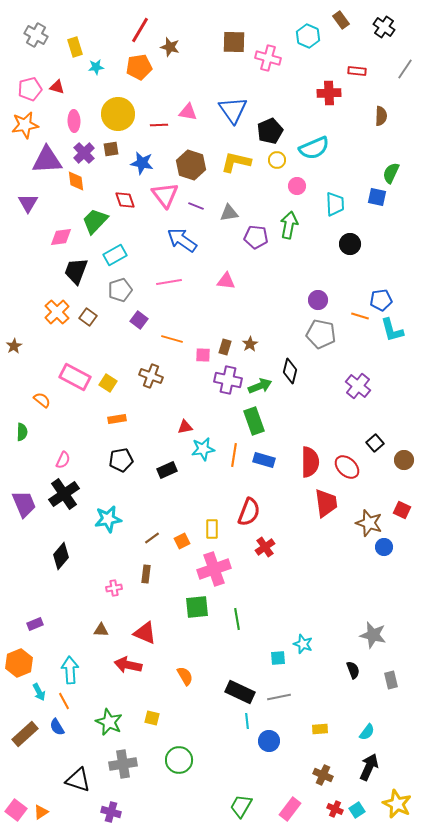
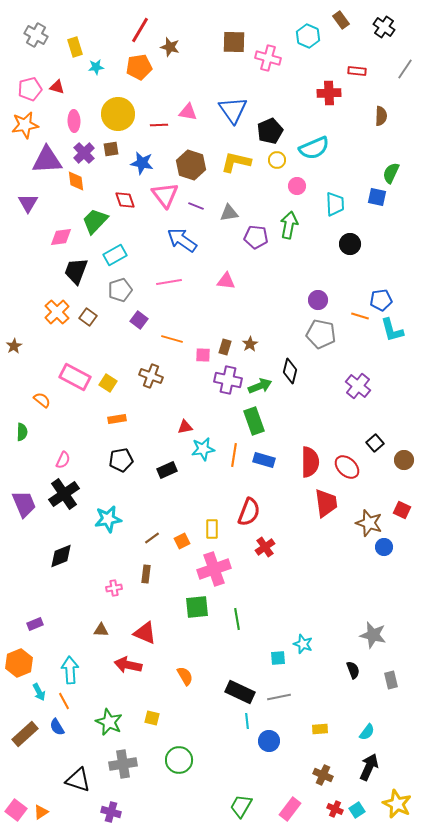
black diamond at (61, 556): rotated 28 degrees clockwise
